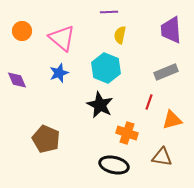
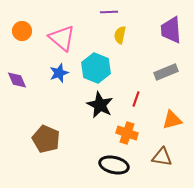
cyan hexagon: moved 10 px left
red line: moved 13 px left, 3 px up
